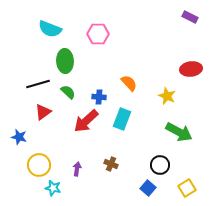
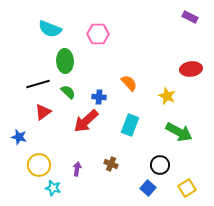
cyan rectangle: moved 8 px right, 6 px down
